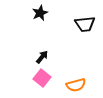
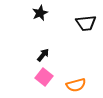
black trapezoid: moved 1 px right, 1 px up
black arrow: moved 1 px right, 2 px up
pink square: moved 2 px right, 1 px up
